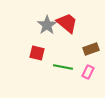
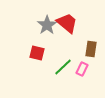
brown rectangle: rotated 63 degrees counterclockwise
green line: rotated 54 degrees counterclockwise
pink rectangle: moved 6 px left, 3 px up
